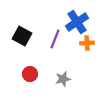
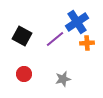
purple line: rotated 30 degrees clockwise
red circle: moved 6 px left
